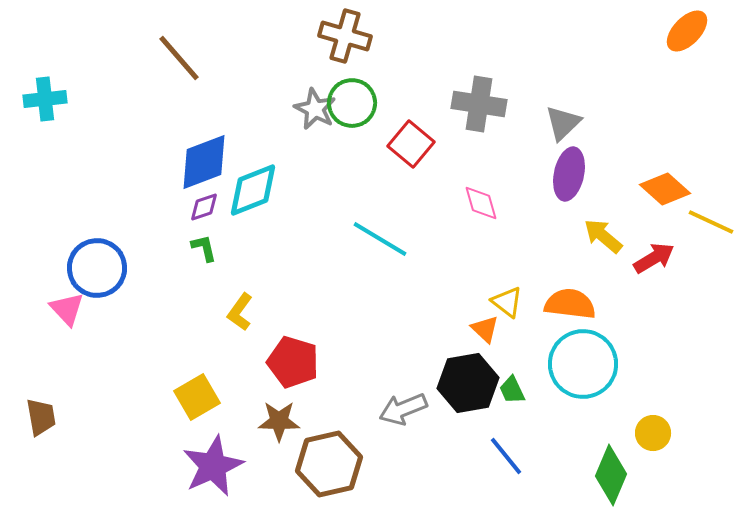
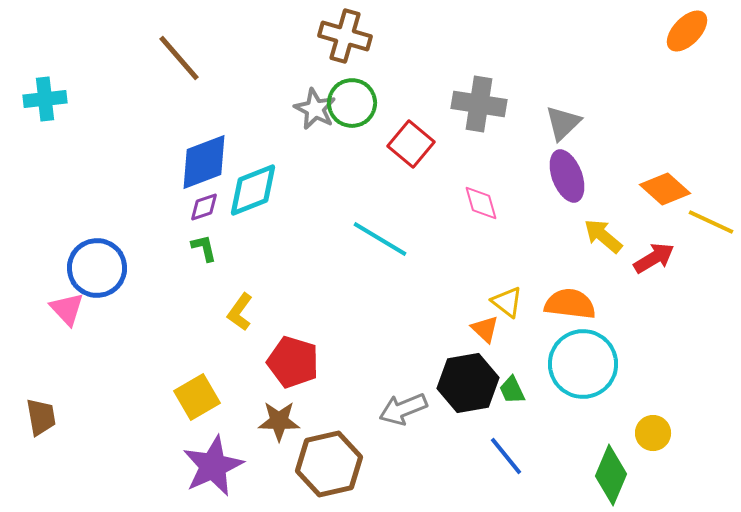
purple ellipse: moved 2 px left, 2 px down; rotated 33 degrees counterclockwise
